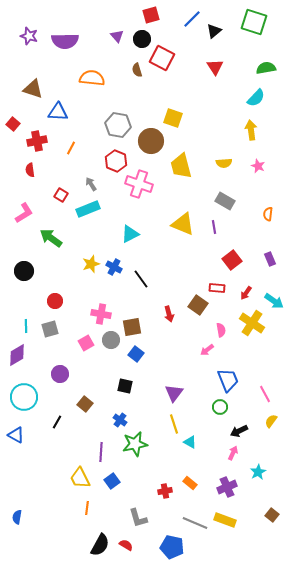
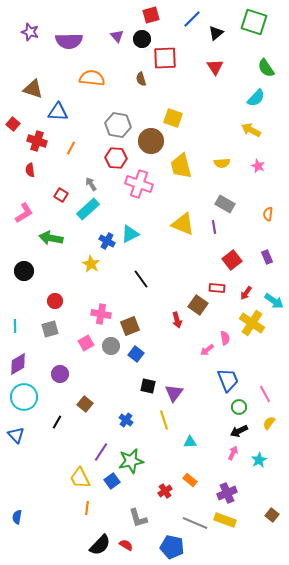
black triangle at (214, 31): moved 2 px right, 2 px down
purple star at (29, 36): moved 1 px right, 4 px up
purple semicircle at (65, 41): moved 4 px right
red square at (162, 58): moved 3 px right; rotated 30 degrees counterclockwise
green semicircle at (266, 68): rotated 114 degrees counterclockwise
brown semicircle at (137, 70): moved 4 px right, 9 px down
yellow arrow at (251, 130): rotated 54 degrees counterclockwise
red cross at (37, 141): rotated 30 degrees clockwise
red hexagon at (116, 161): moved 3 px up; rotated 20 degrees counterclockwise
yellow semicircle at (224, 163): moved 2 px left
gray rectangle at (225, 201): moved 3 px down
cyan rectangle at (88, 209): rotated 20 degrees counterclockwise
green arrow at (51, 238): rotated 25 degrees counterclockwise
purple rectangle at (270, 259): moved 3 px left, 2 px up
yellow star at (91, 264): rotated 24 degrees counterclockwise
blue cross at (114, 267): moved 7 px left, 26 px up
red arrow at (169, 314): moved 8 px right, 6 px down
cyan line at (26, 326): moved 11 px left
brown square at (132, 327): moved 2 px left, 1 px up; rotated 12 degrees counterclockwise
pink semicircle at (221, 330): moved 4 px right, 8 px down
gray circle at (111, 340): moved 6 px down
purple diamond at (17, 355): moved 1 px right, 9 px down
black square at (125, 386): moved 23 px right
green circle at (220, 407): moved 19 px right
blue cross at (120, 420): moved 6 px right
yellow semicircle at (271, 421): moved 2 px left, 2 px down
yellow line at (174, 424): moved 10 px left, 4 px up
blue triangle at (16, 435): rotated 18 degrees clockwise
cyan triangle at (190, 442): rotated 32 degrees counterclockwise
green star at (135, 444): moved 4 px left, 17 px down
purple line at (101, 452): rotated 30 degrees clockwise
cyan star at (258, 472): moved 1 px right, 12 px up
orange rectangle at (190, 483): moved 3 px up
purple cross at (227, 487): moved 6 px down
red cross at (165, 491): rotated 24 degrees counterclockwise
black semicircle at (100, 545): rotated 15 degrees clockwise
